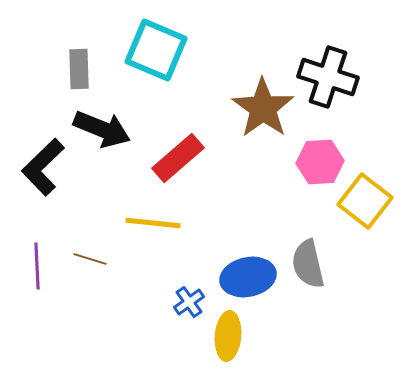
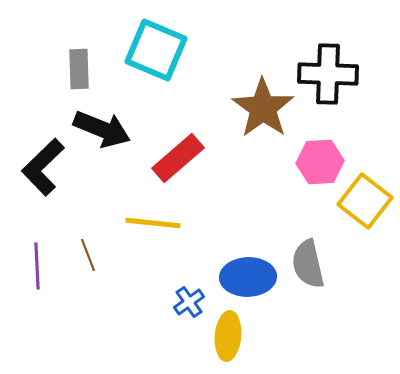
black cross: moved 3 px up; rotated 16 degrees counterclockwise
brown line: moved 2 px left, 4 px up; rotated 52 degrees clockwise
blue ellipse: rotated 10 degrees clockwise
